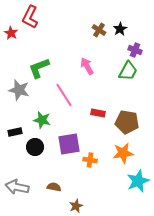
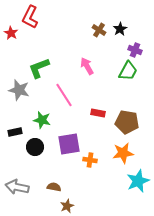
brown star: moved 9 px left
